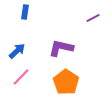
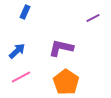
blue rectangle: rotated 16 degrees clockwise
pink line: rotated 18 degrees clockwise
